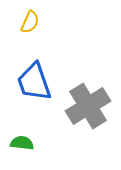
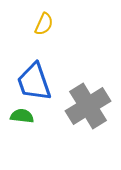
yellow semicircle: moved 14 px right, 2 px down
green semicircle: moved 27 px up
